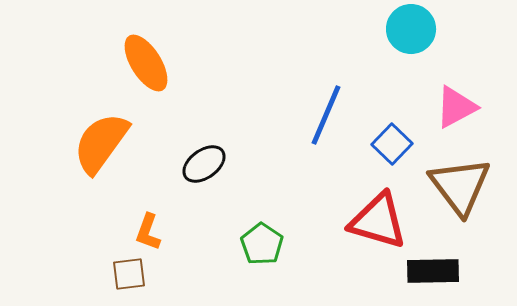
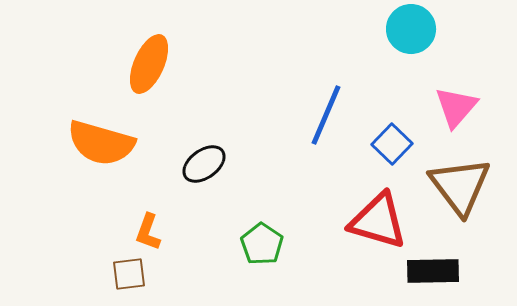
orange ellipse: moved 3 px right, 1 px down; rotated 56 degrees clockwise
pink triangle: rotated 21 degrees counterclockwise
orange semicircle: rotated 110 degrees counterclockwise
